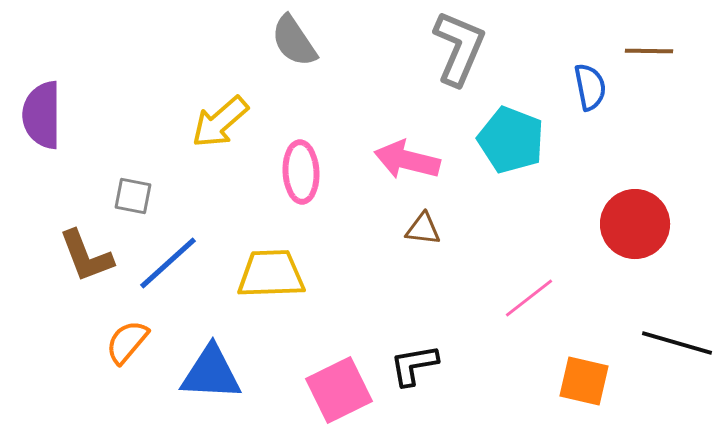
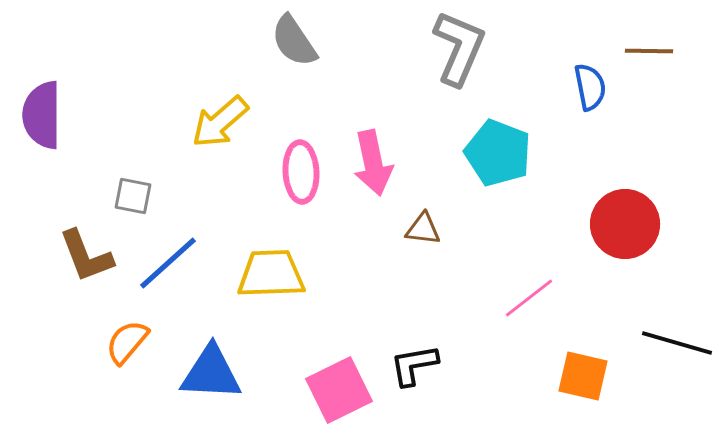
cyan pentagon: moved 13 px left, 13 px down
pink arrow: moved 34 px left, 3 px down; rotated 116 degrees counterclockwise
red circle: moved 10 px left
orange square: moved 1 px left, 5 px up
